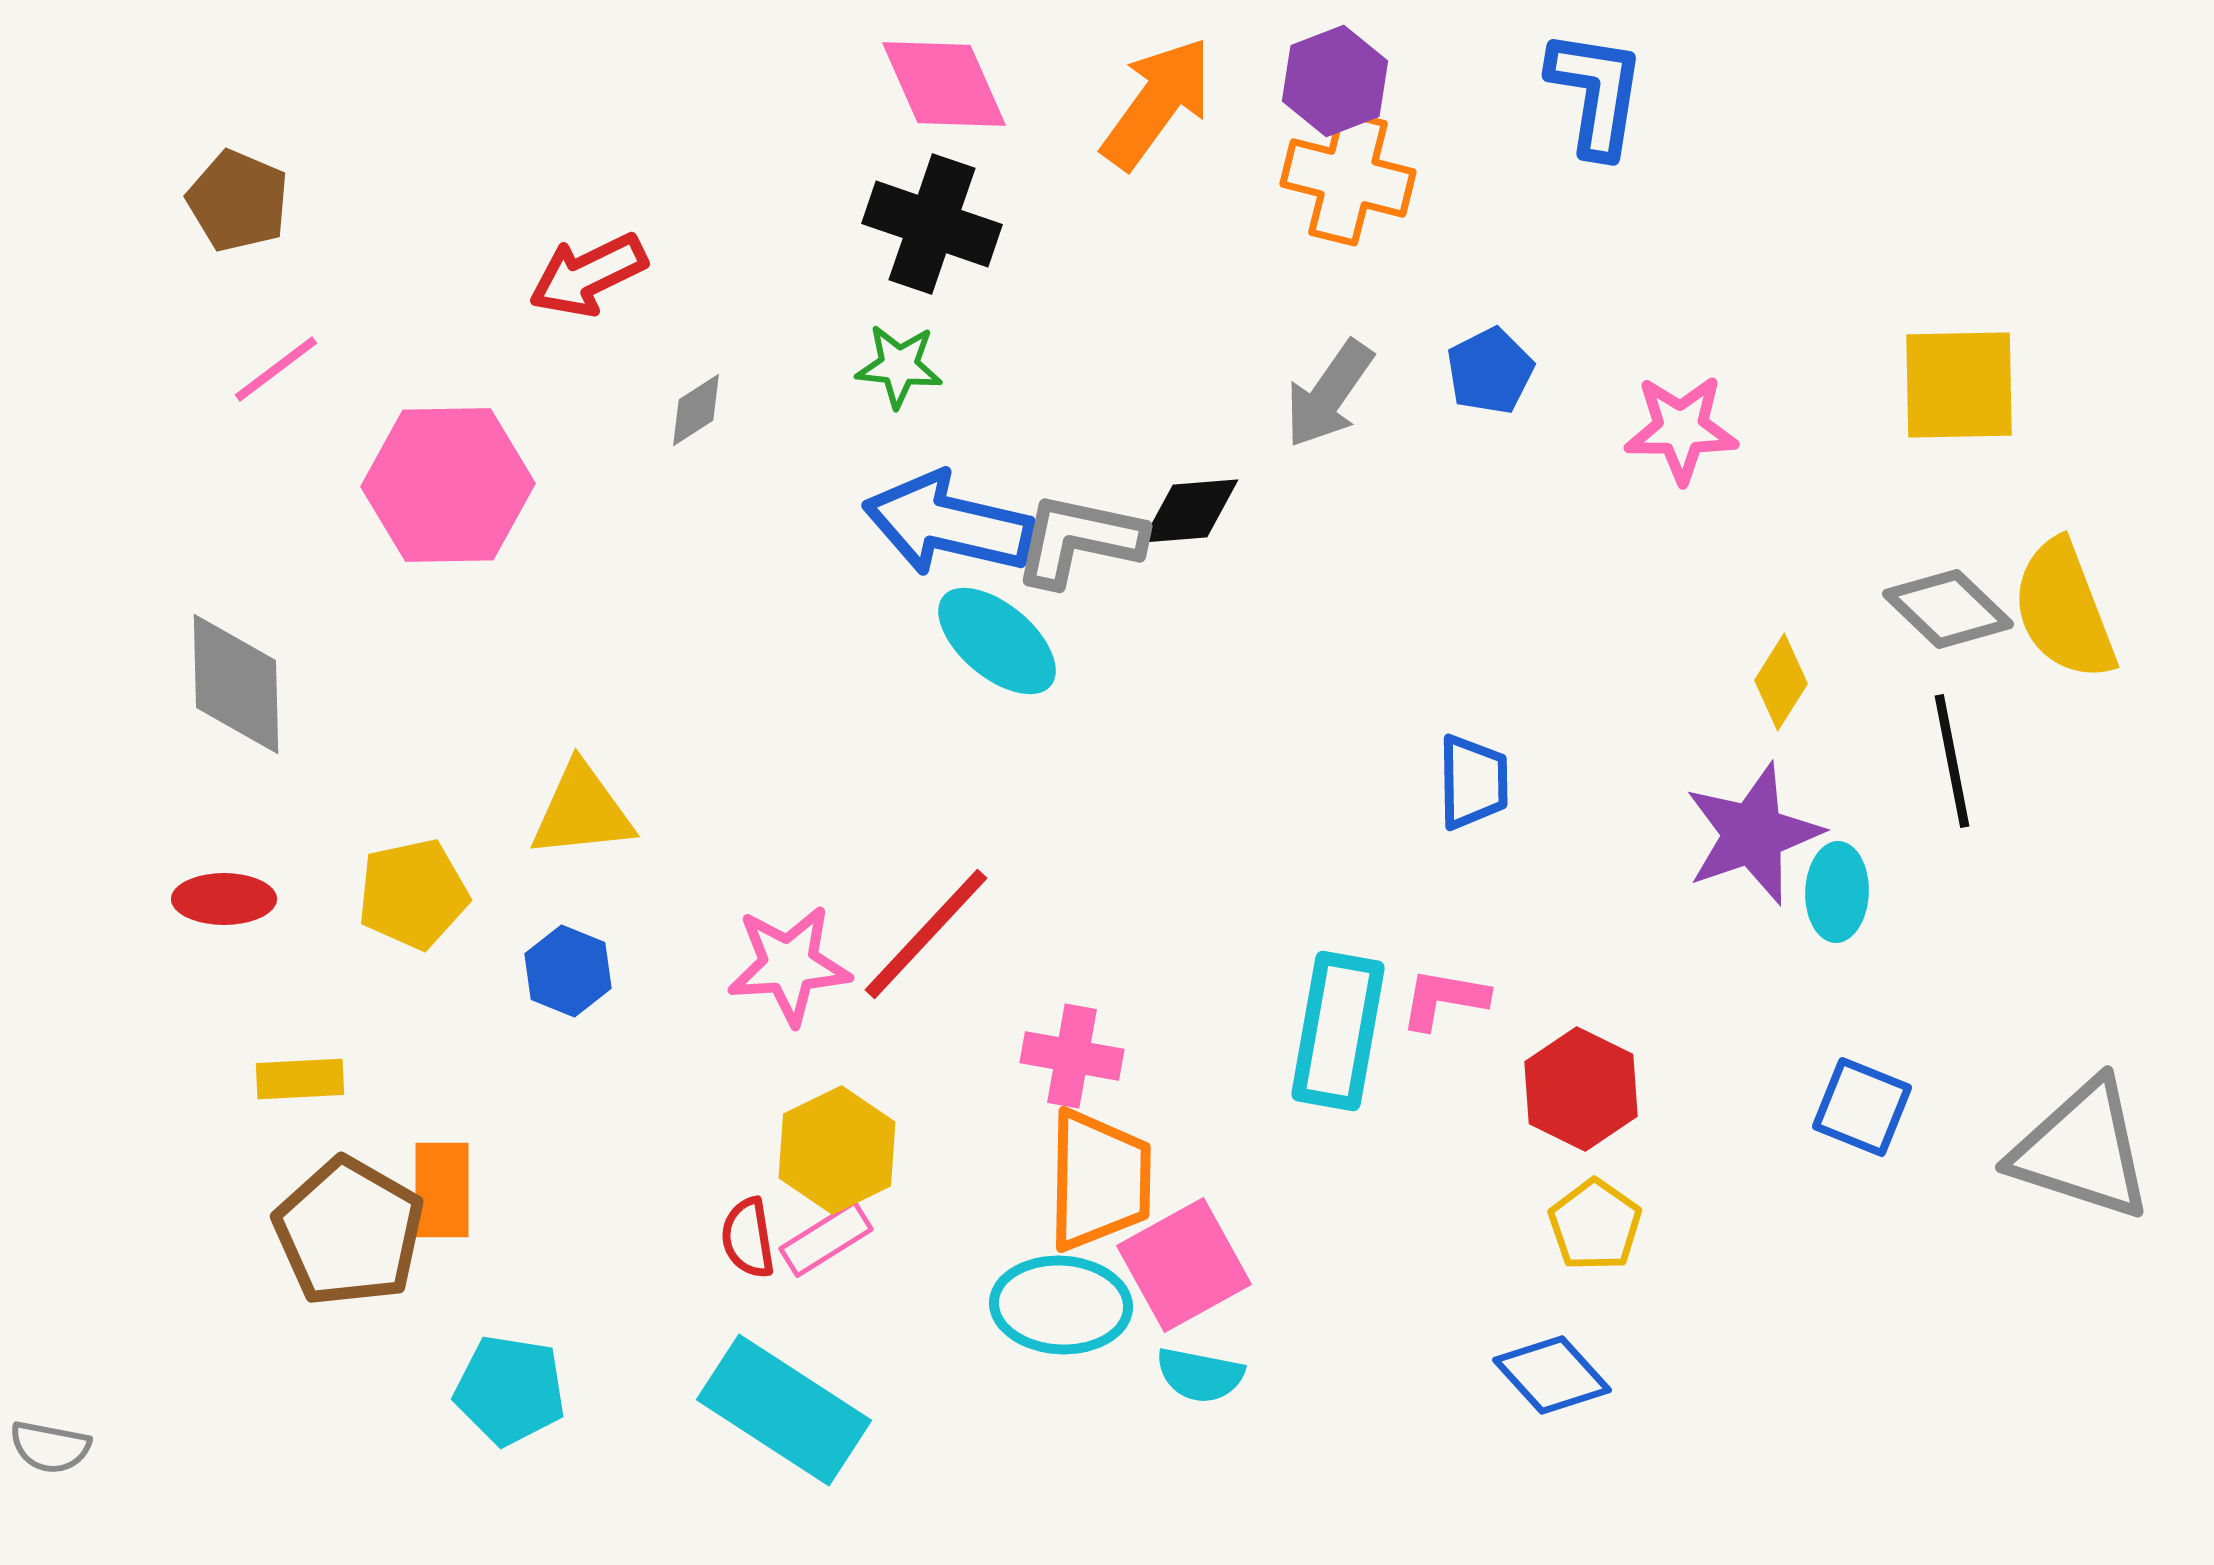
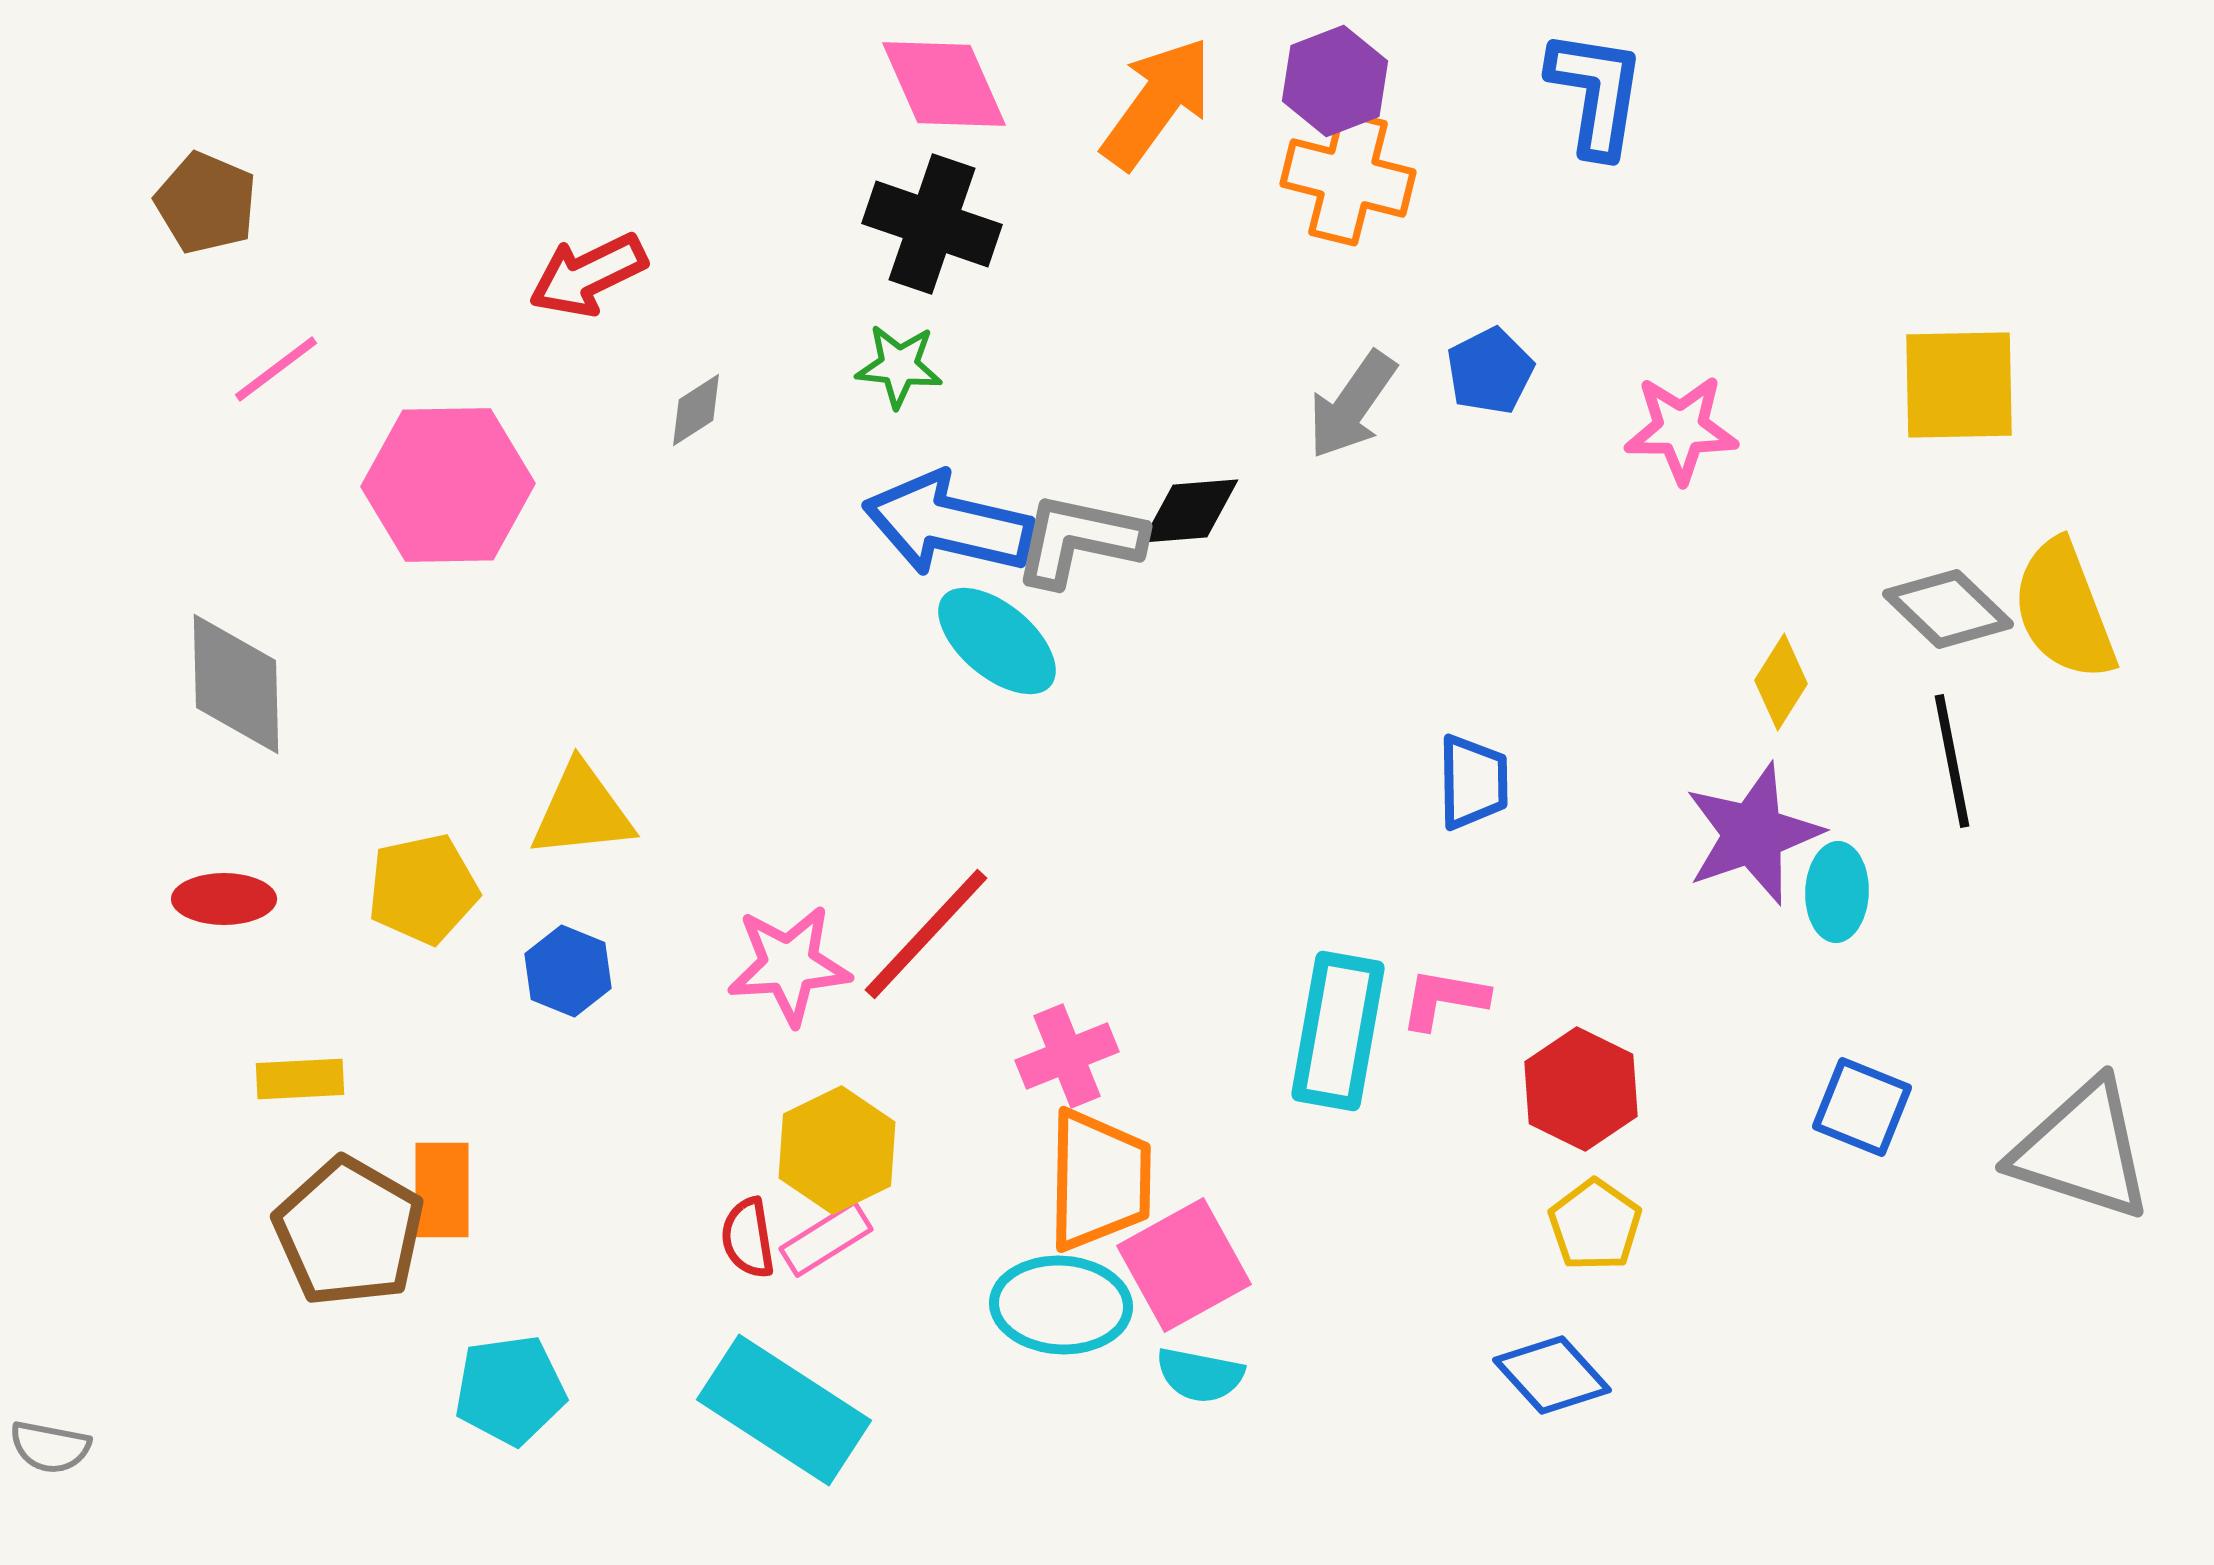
brown pentagon at (238, 201): moved 32 px left, 2 px down
gray arrow at (1329, 394): moved 23 px right, 11 px down
yellow pentagon at (413, 894): moved 10 px right, 5 px up
pink cross at (1072, 1056): moved 5 px left; rotated 32 degrees counterclockwise
cyan pentagon at (510, 1390): rotated 17 degrees counterclockwise
